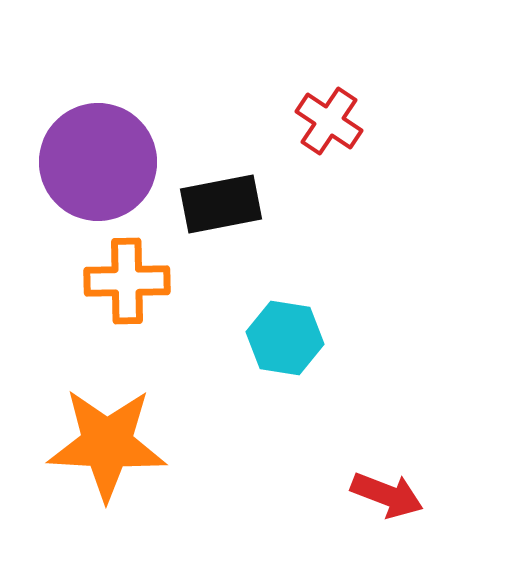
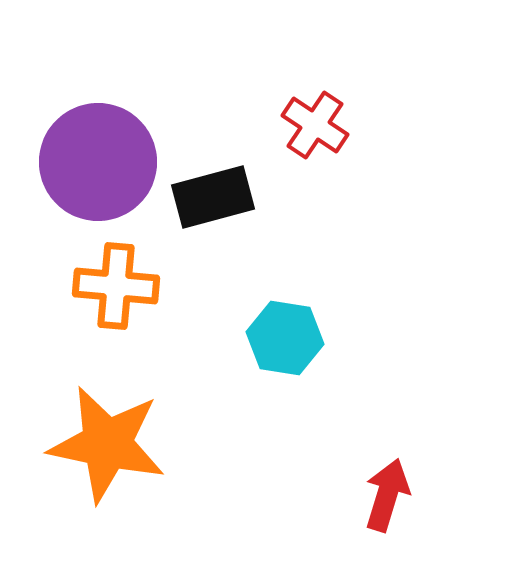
red cross: moved 14 px left, 4 px down
black rectangle: moved 8 px left, 7 px up; rotated 4 degrees counterclockwise
orange cross: moved 11 px left, 5 px down; rotated 6 degrees clockwise
orange star: rotated 9 degrees clockwise
red arrow: rotated 94 degrees counterclockwise
